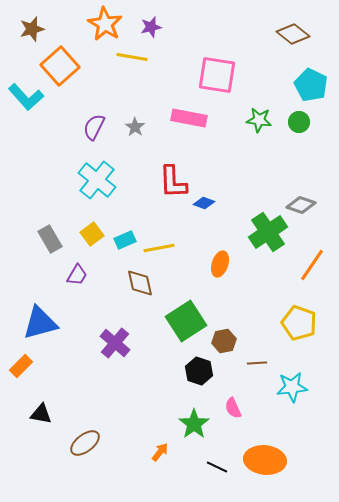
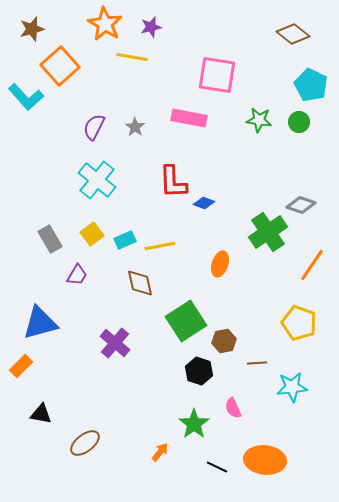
yellow line at (159, 248): moved 1 px right, 2 px up
